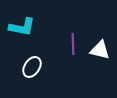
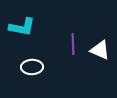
white triangle: rotated 10 degrees clockwise
white ellipse: rotated 55 degrees clockwise
